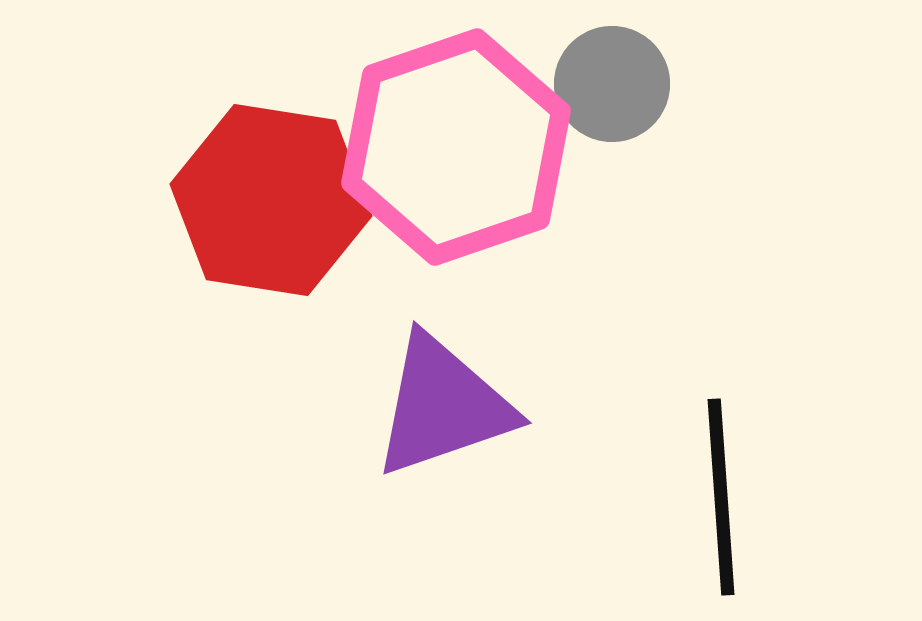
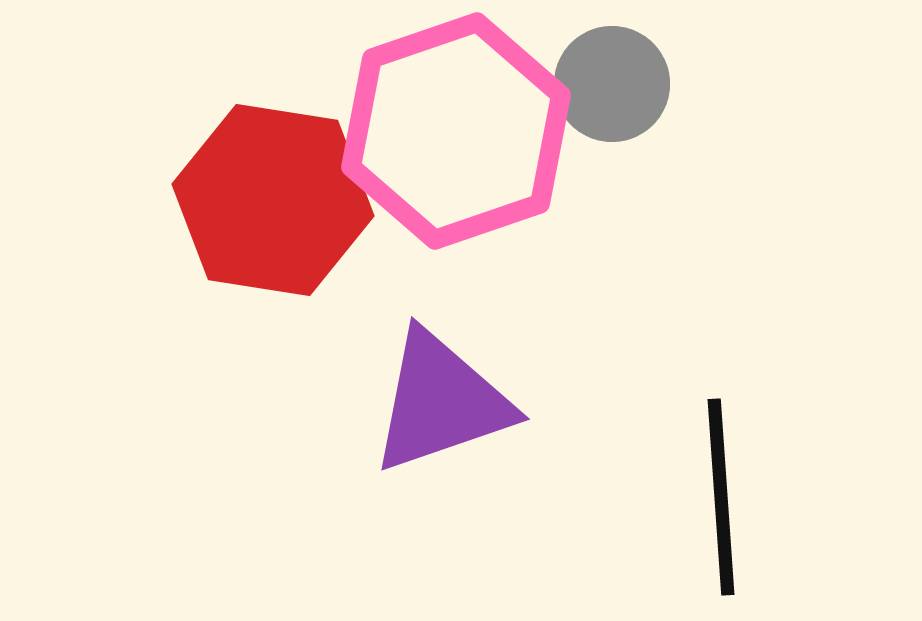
pink hexagon: moved 16 px up
red hexagon: moved 2 px right
purple triangle: moved 2 px left, 4 px up
